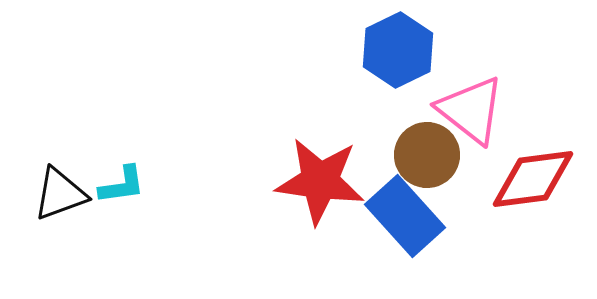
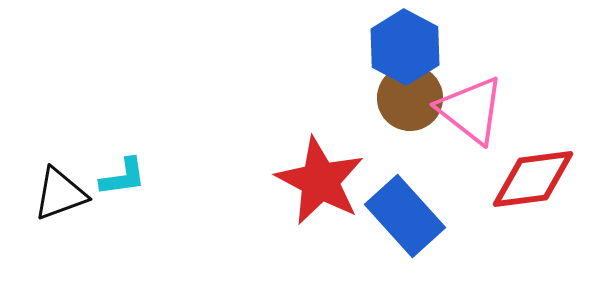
blue hexagon: moved 7 px right, 3 px up; rotated 6 degrees counterclockwise
brown circle: moved 17 px left, 57 px up
red star: rotated 20 degrees clockwise
cyan L-shape: moved 1 px right, 8 px up
